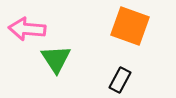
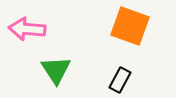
green triangle: moved 11 px down
